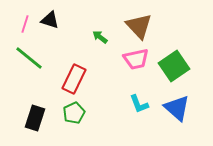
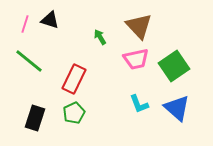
green arrow: rotated 21 degrees clockwise
green line: moved 3 px down
